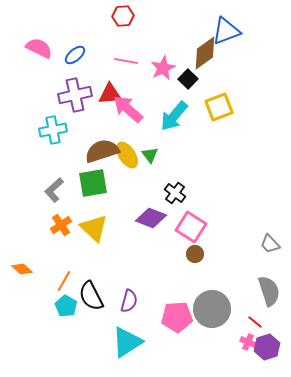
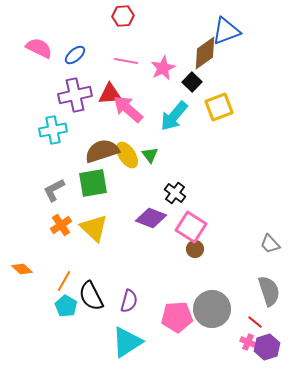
black square: moved 4 px right, 3 px down
gray L-shape: rotated 15 degrees clockwise
brown circle: moved 5 px up
